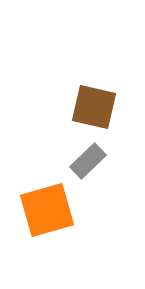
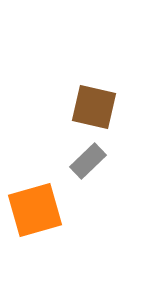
orange square: moved 12 px left
